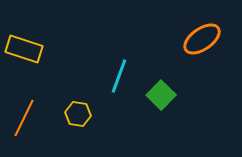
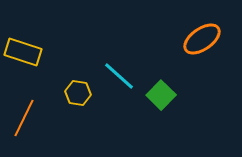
yellow rectangle: moved 1 px left, 3 px down
cyan line: rotated 68 degrees counterclockwise
yellow hexagon: moved 21 px up
